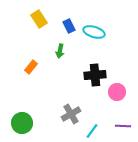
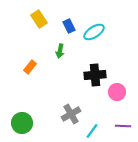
cyan ellipse: rotated 50 degrees counterclockwise
orange rectangle: moved 1 px left
